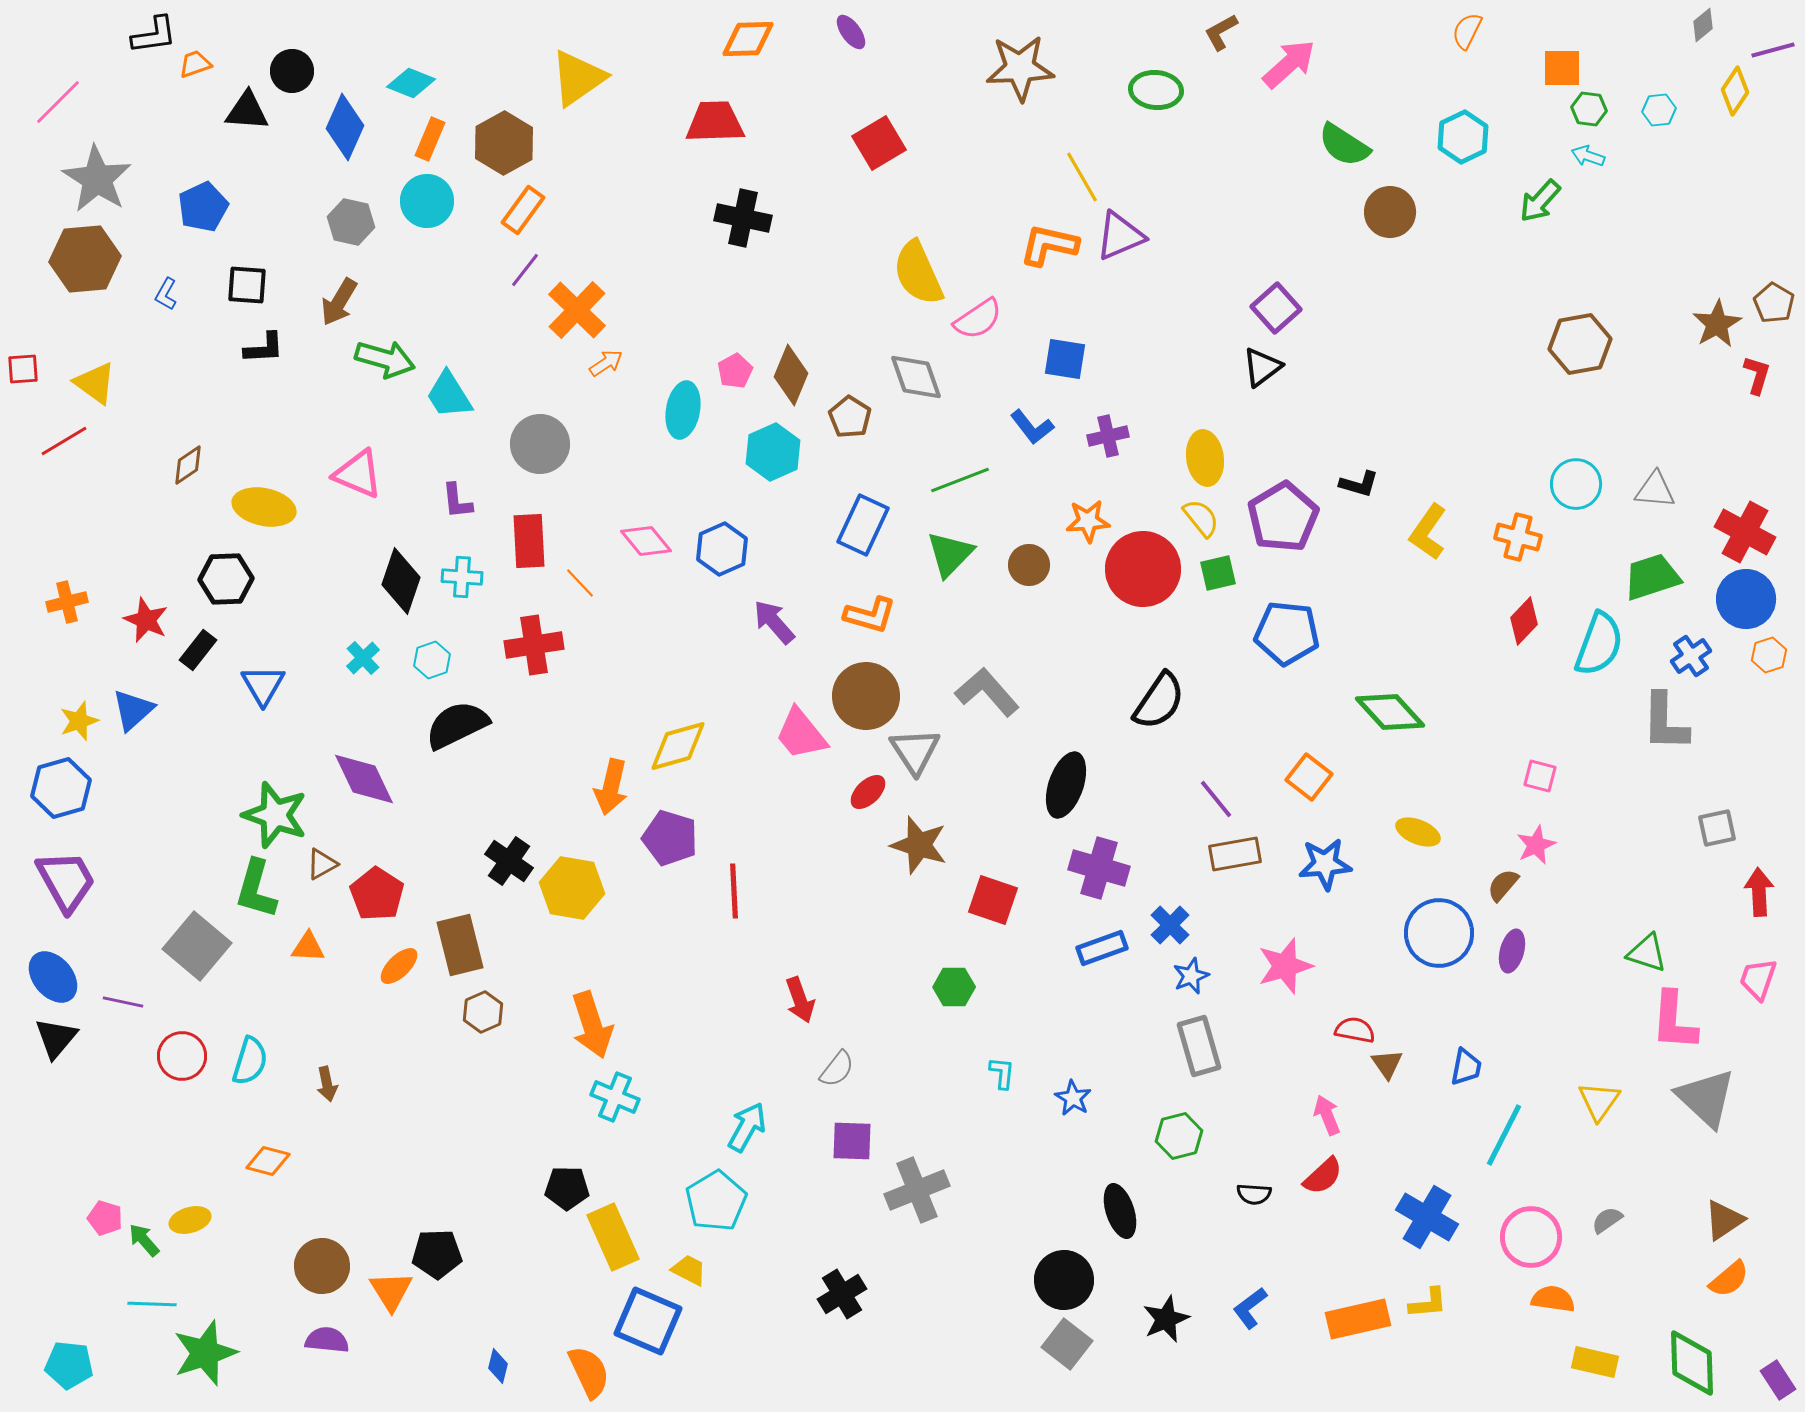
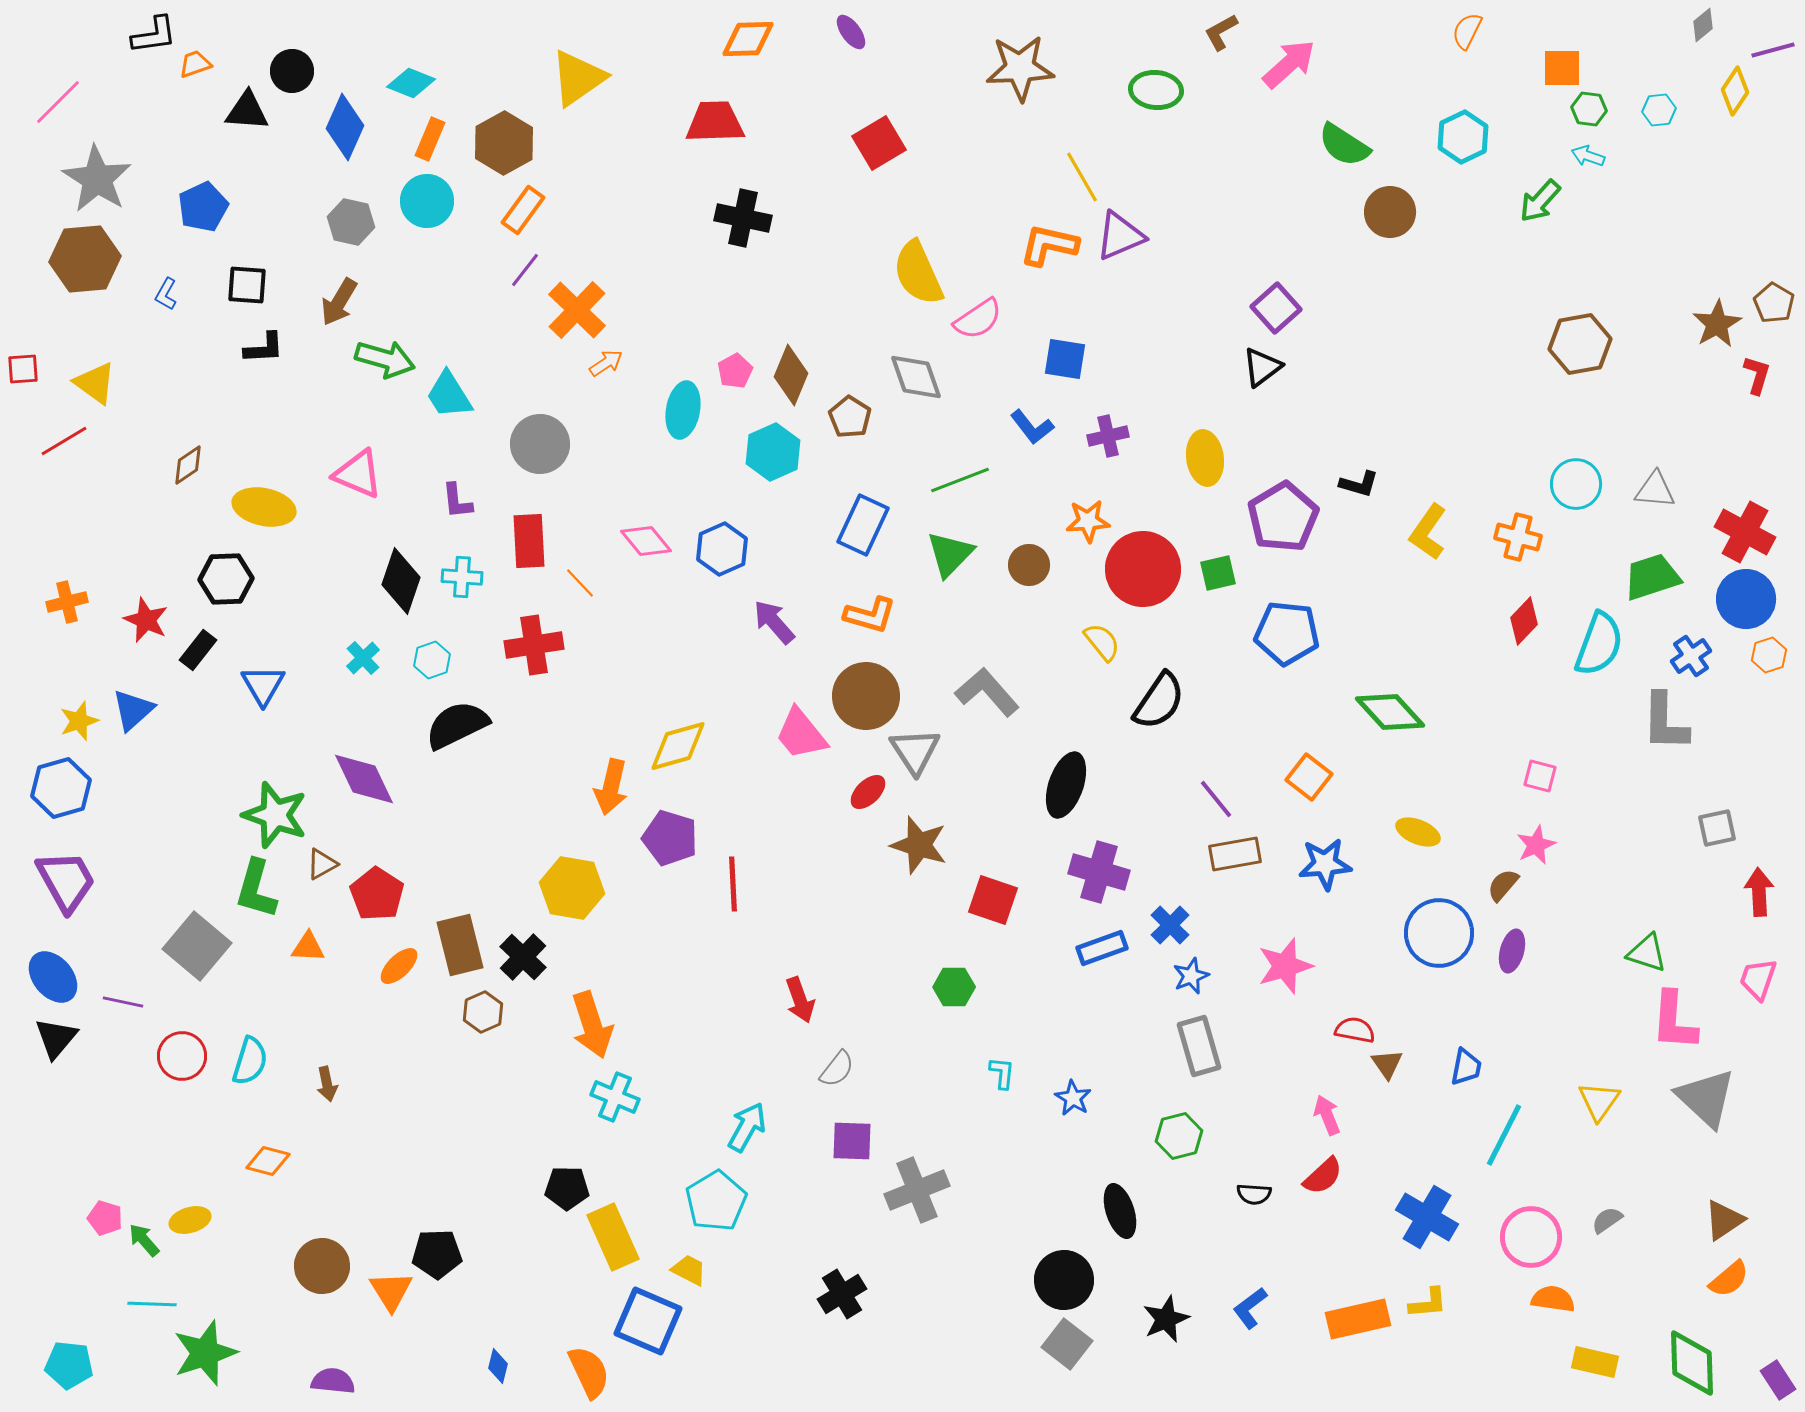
yellow semicircle at (1201, 518): moved 99 px left, 124 px down
black cross at (509, 861): moved 14 px right, 96 px down; rotated 9 degrees clockwise
purple cross at (1099, 868): moved 4 px down
red line at (734, 891): moved 1 px left, 7 px up
purple semicircle at (327, 1340): moved 6 px right, 41 px down
